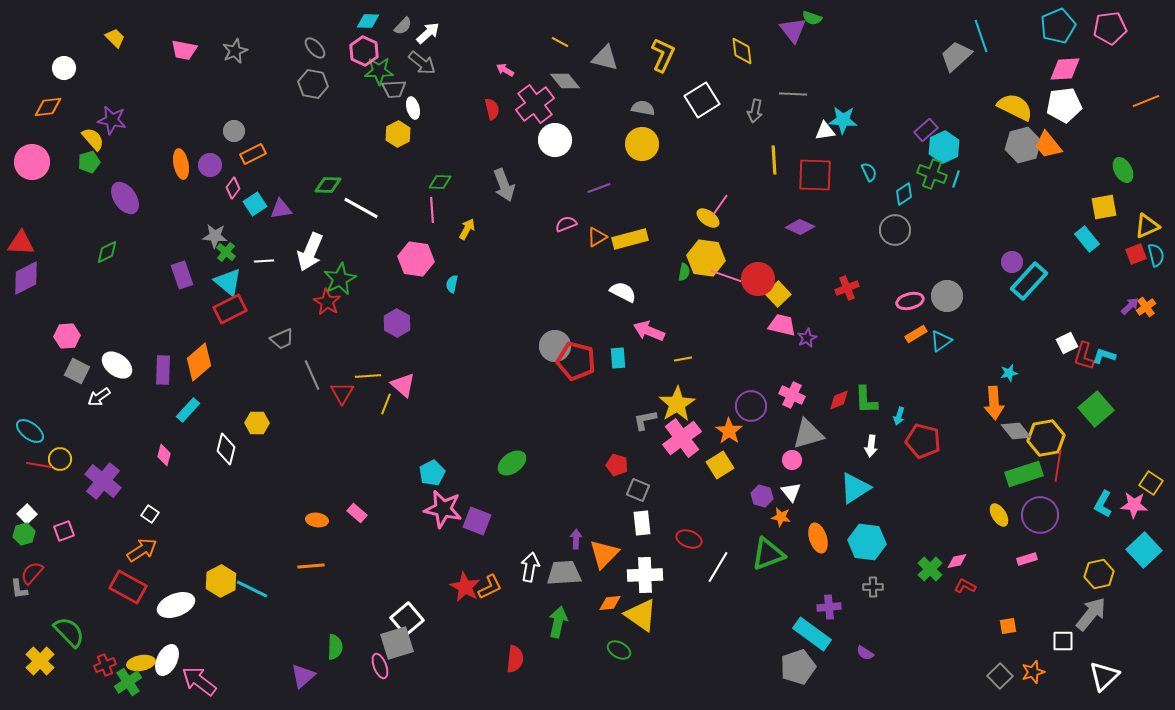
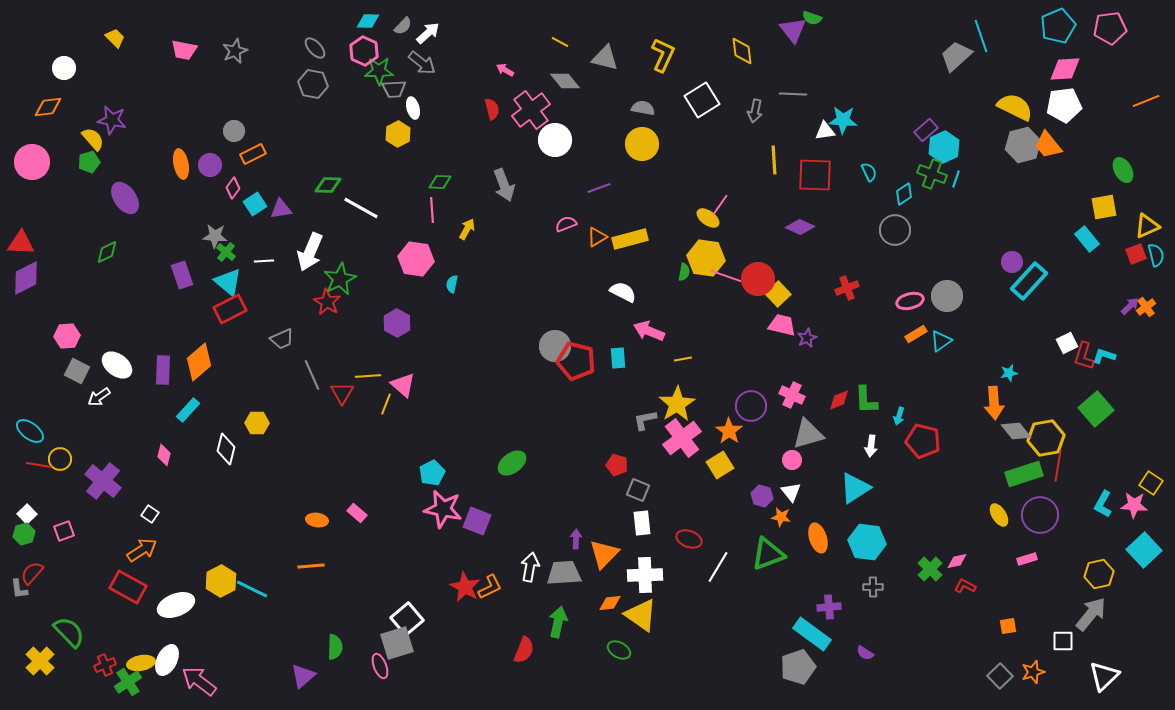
pink cross at (535, 104): moved 4 px left, 6 px down
red semicircle at (515, 659): moved 9 px right, 9 px up; rotated 16 degrees clockwise
